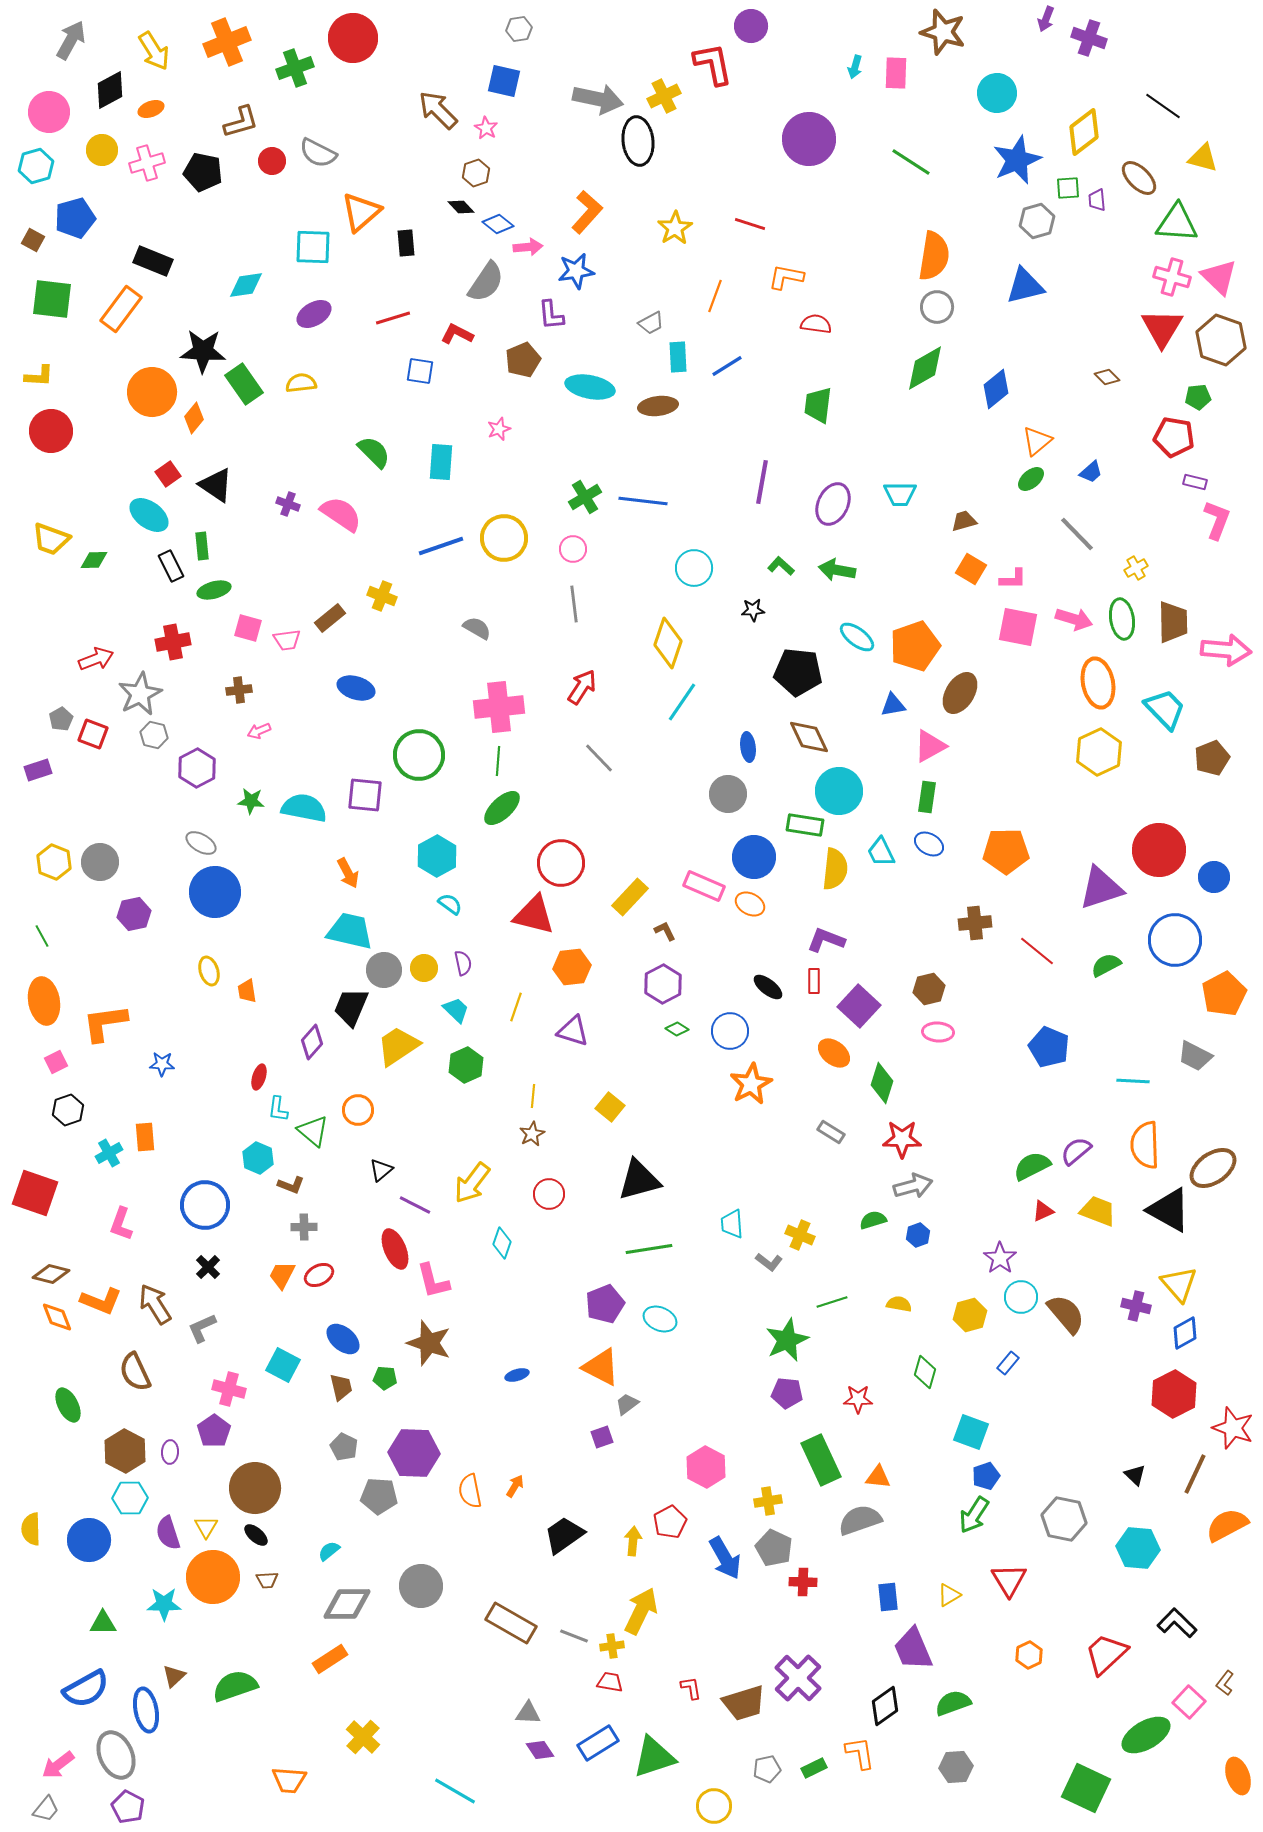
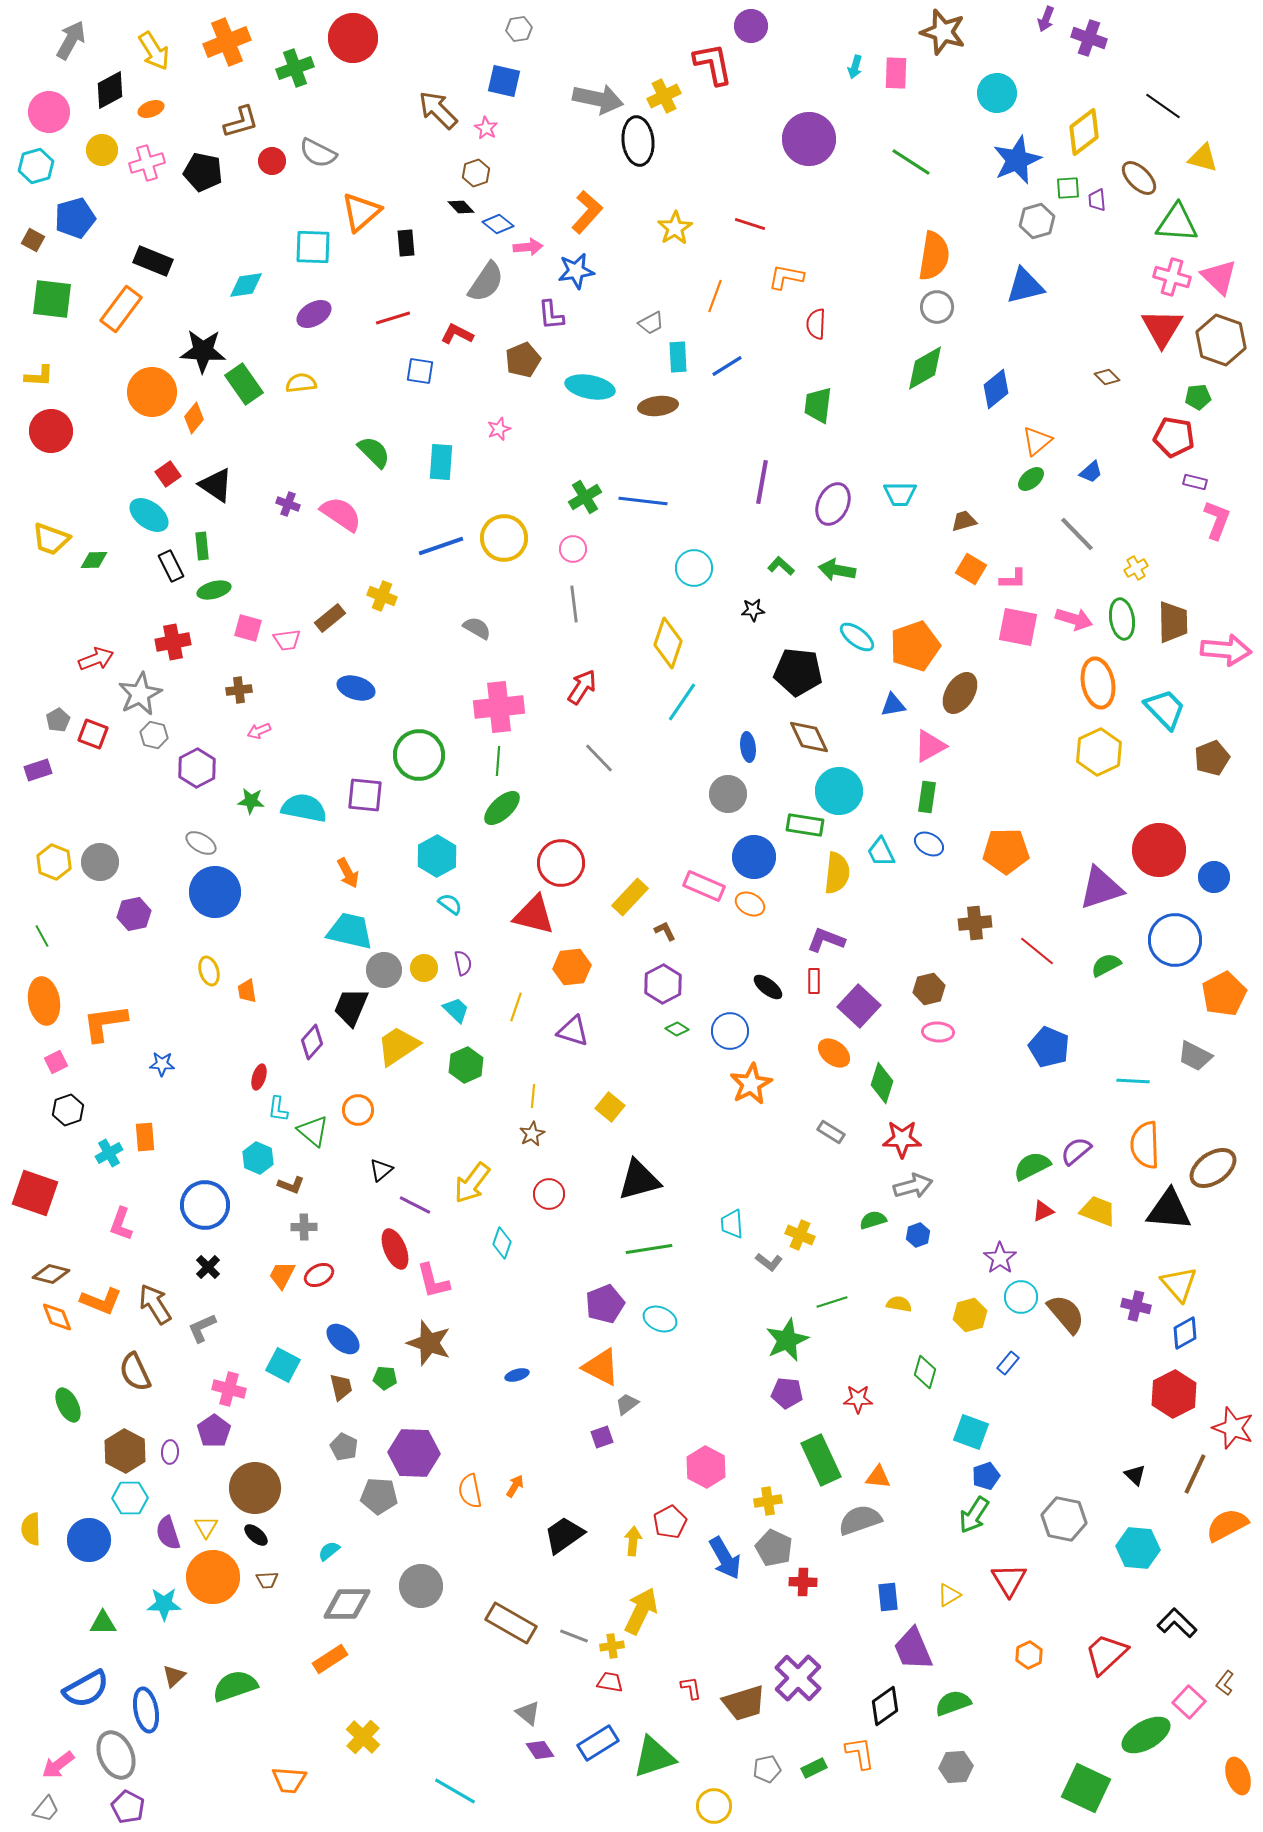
red semicircle at (816, 324): rotated 96 degrees counterclockwise
gray pentagon at (61, 719): moved 3 px left, 1 px down
yellow semicircle at (835, 869): moved 2 px right, 4 px down
black triangle at (1169, 1210): rotated 24 degrees counterclockwise
gray triangle at (528, 1713): rotated 36 degrees clockwise
